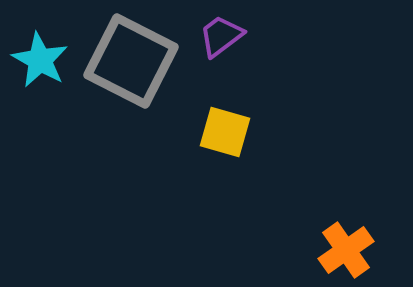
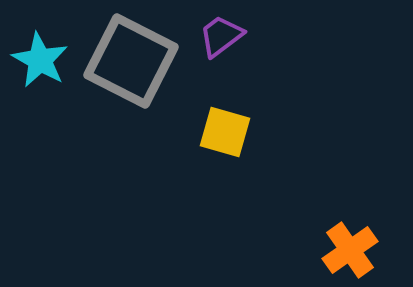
orange cross: moved 4 px right
